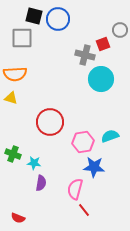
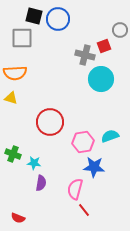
red square: moved 1 px right, 2 px down
orange semicircle: moved 1 px up
